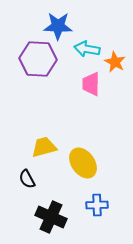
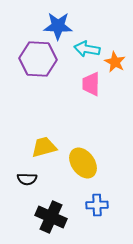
black semicircle: rotated 60 degrees counterclockwise
